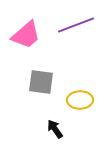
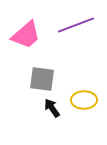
gray square: moved 1 px right, 3 px up
yellow ellipse: moved 4 px right
black arrow: moved 3 px left, 21 px up
